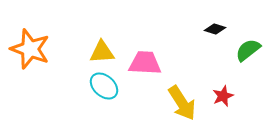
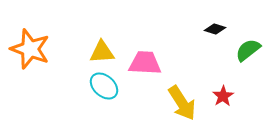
red star: rotated 10 degrees counterclockwise
